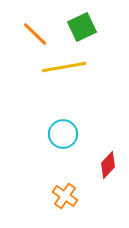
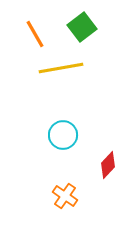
green square: rotated 12 degrees counterclockwise
orange line: rotated 16 degrees clockwise
yellow line: moved 3 px left, 1 px down
cyan circle: moved 1 px down
